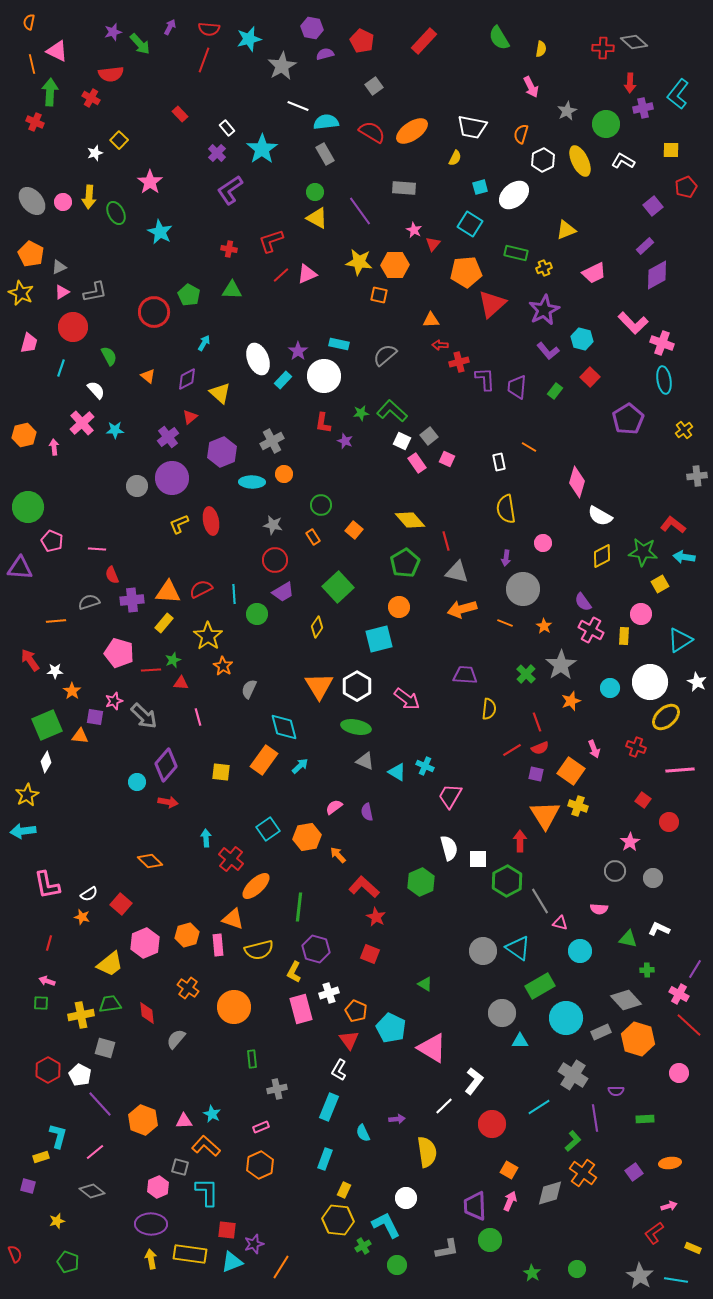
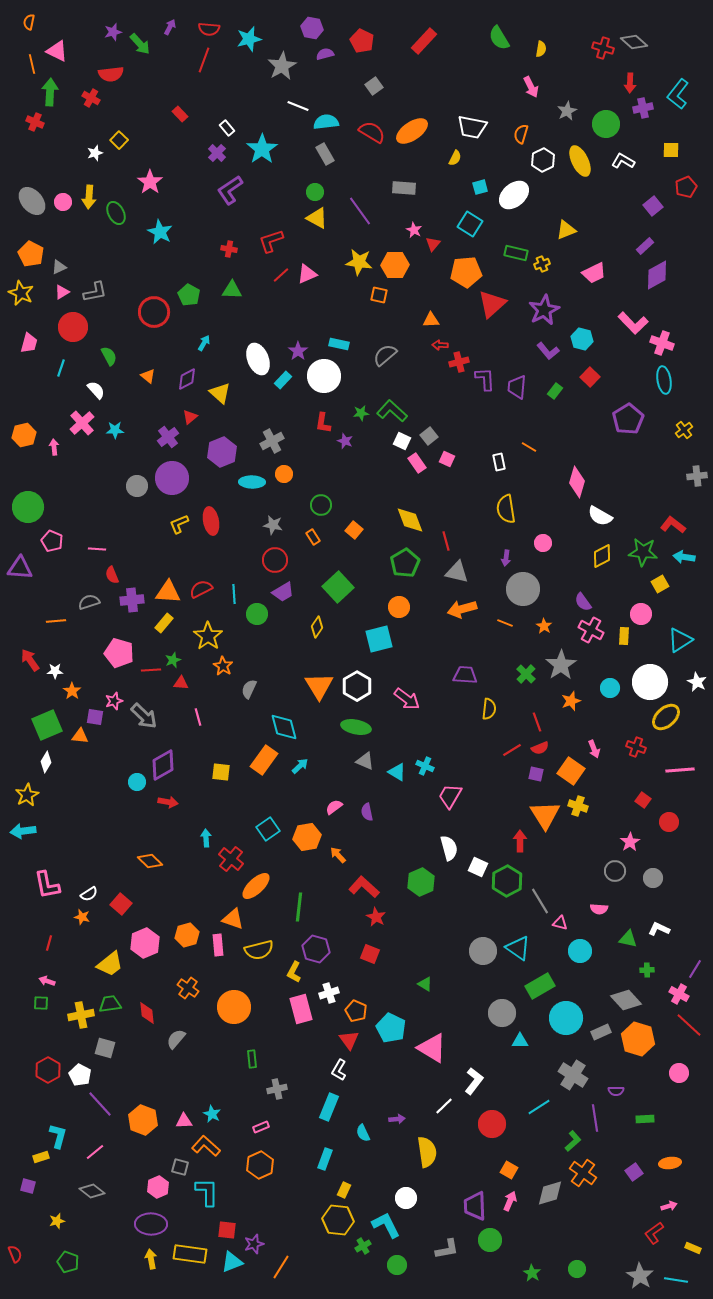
red cross at (603, 48): rotated 15 degrees clockwise
yellow cross at (544, 268): moved 2 px left, 4 px up
yellow diamond at (410, 520): rotated 20 degrees clockwise
purple diamond at (166, 765): moved 3 px left; rotated 20 degrees clockwise
white square at (478, 859): moved 8 px down; rotated 24 degrees clockwise
